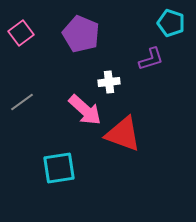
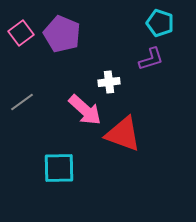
cyan pentagon: moved 11 px left
purple pentagon: moved 19 px left
cyan square: rotated 8 degrees clockwise
